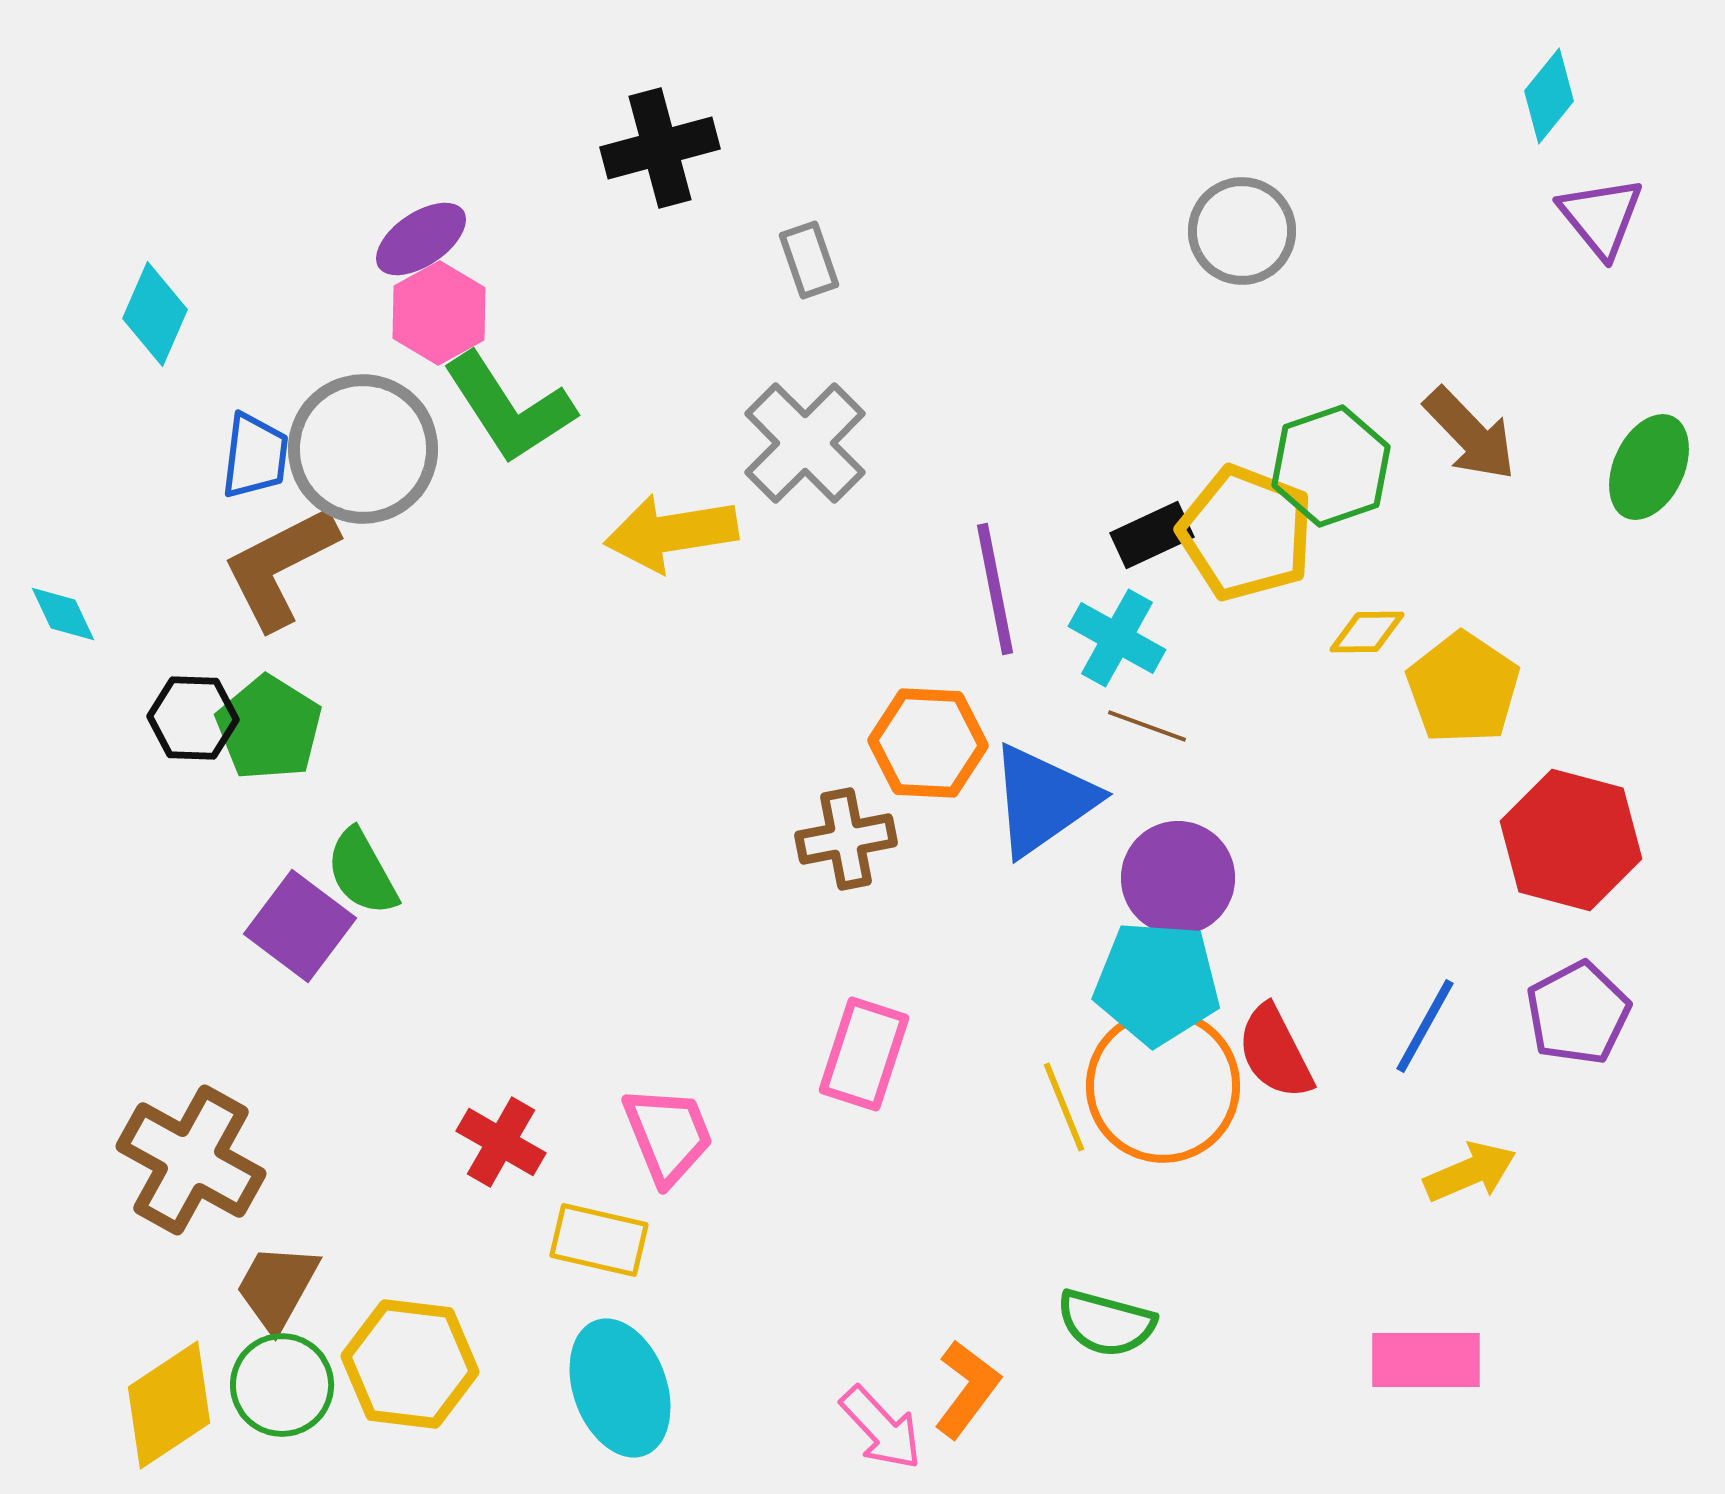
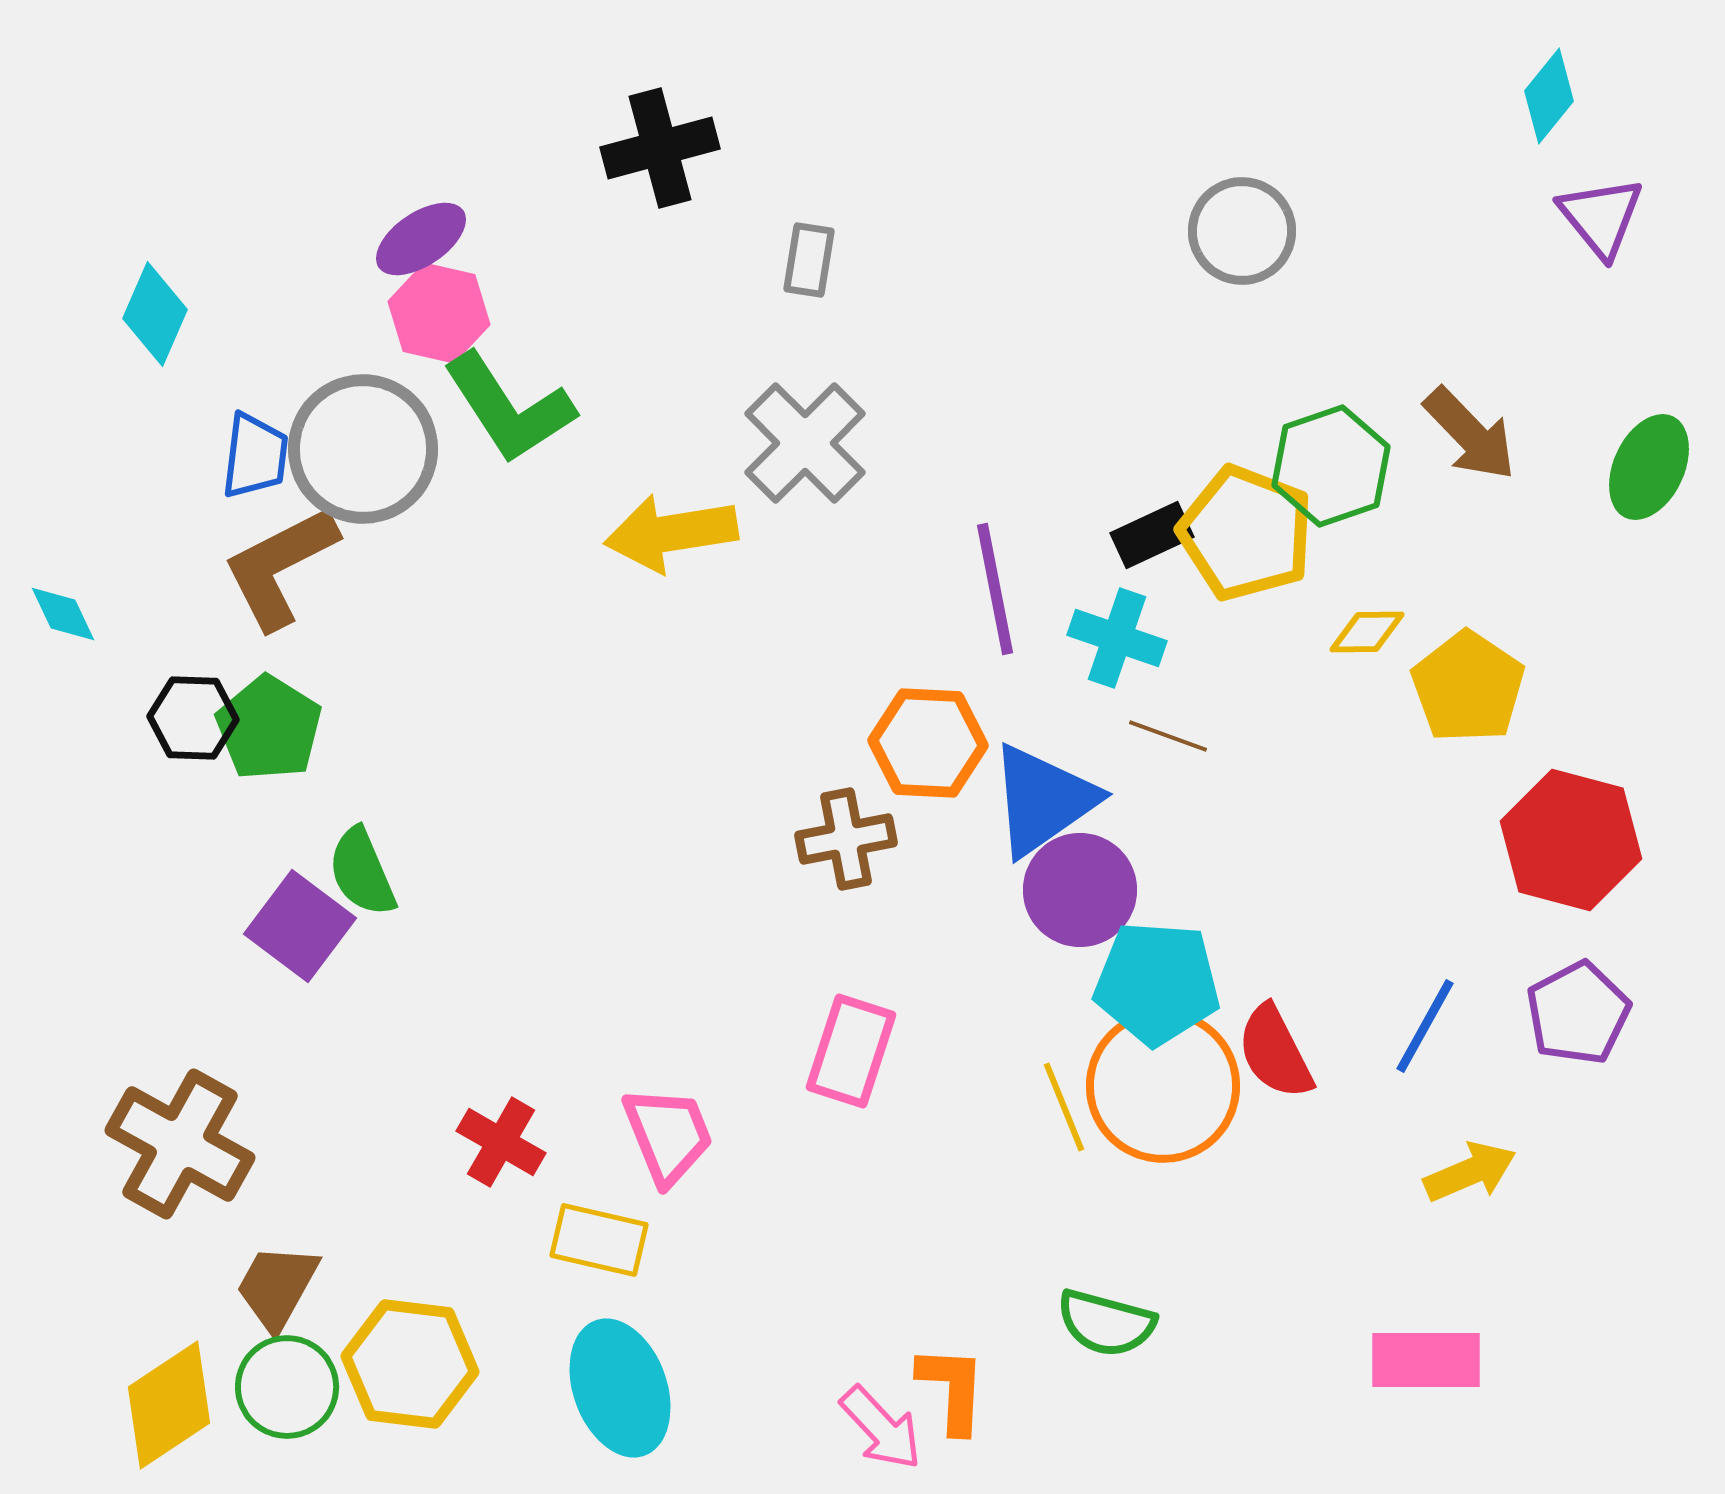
gray rectangle at (809, 260): rotated 28 degrees clockwise
pink hexagon at (439, 313): rotated 18 degrees counterclockwise
cyan cross at (1117, 638): rotated 10 degrees counterclockwise
yellow pentagon at (1463, 688): moved 5 px right, 1 px up
brown line at (1147, 726): moved 21 px right, 10 px down
green semicircle at (362, 872): rotated 6 degrees clockwise
purple circle at (1178, 878): moved 98 px left, 12 px down
pink rectangle at (864, 1054): moved 13 px left, 3 px up
brown cross at (191, 1160): moved 11 px left, 16 px up
green circle at (282, 1385): moved 5 px right, 2 px down
orange L-shape at (967, 1389): moved 15 px left; rotated 34 degrees counterclockwise
